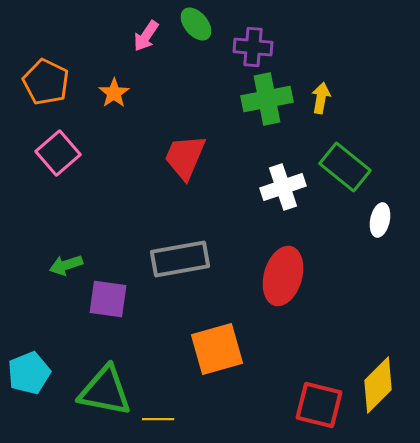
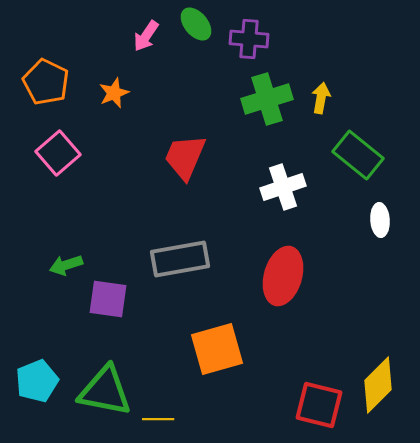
purple cross: moved 4 px left, 8 px up
orange star: rotated 12 degrees clockwise
green cross: rotated 6 degrees counterclockwise
green rectangle: moved 13 px right, 12 px up
white ellipse: rotated 16 degrees counterclockwise
cyan pentagon: moved 8 px right, 8 px down
